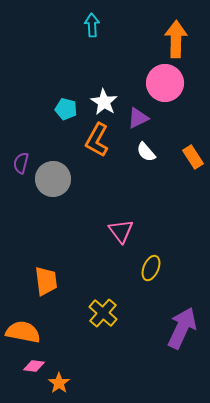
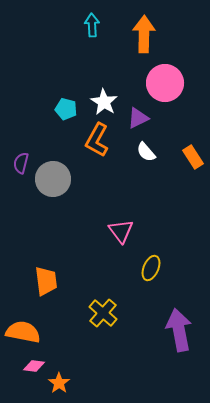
orange arrow: moved 32 px left, 5 px up
purple arrow: moved 3 px left, 2 px down; rotated 36 degrees counterclockwise
